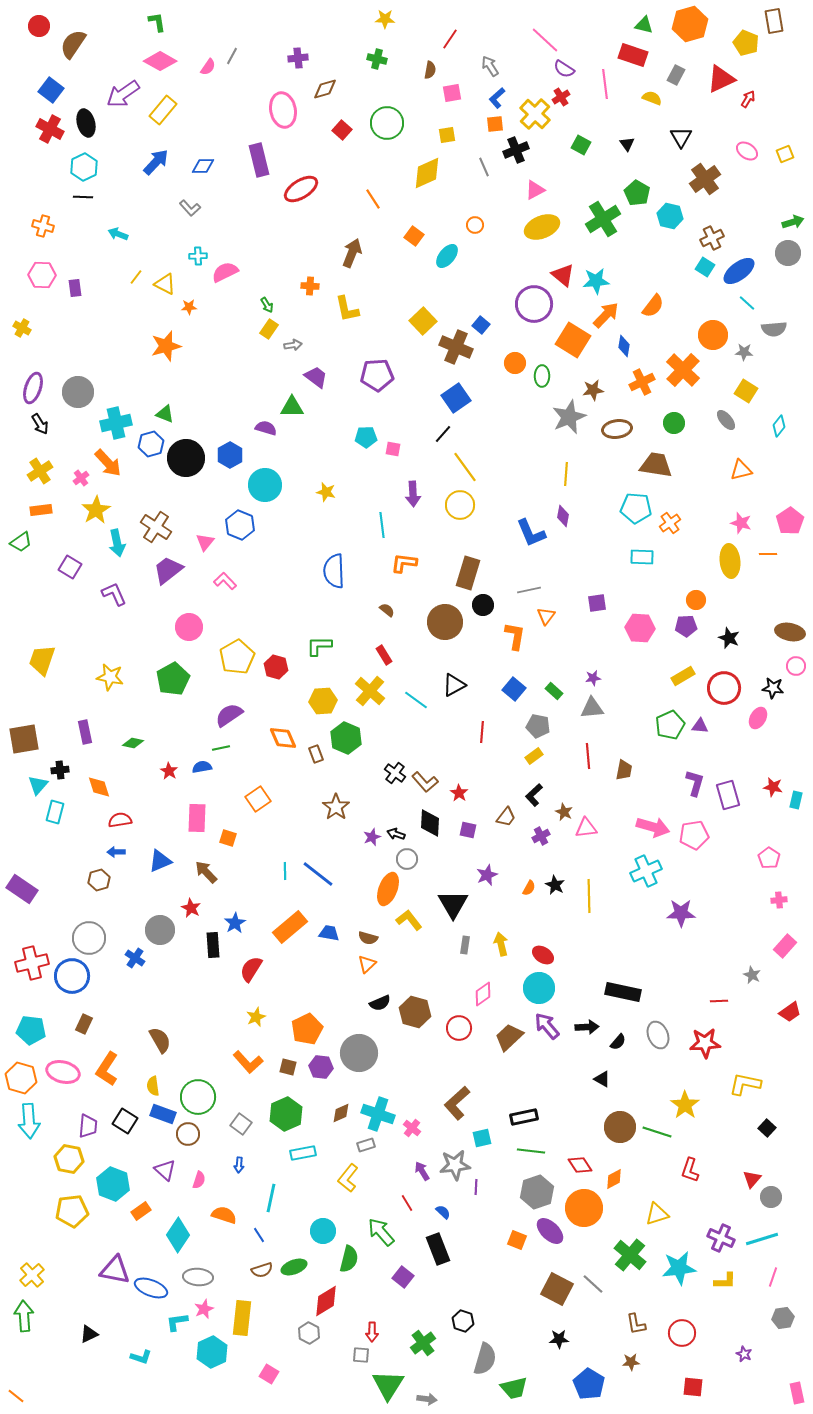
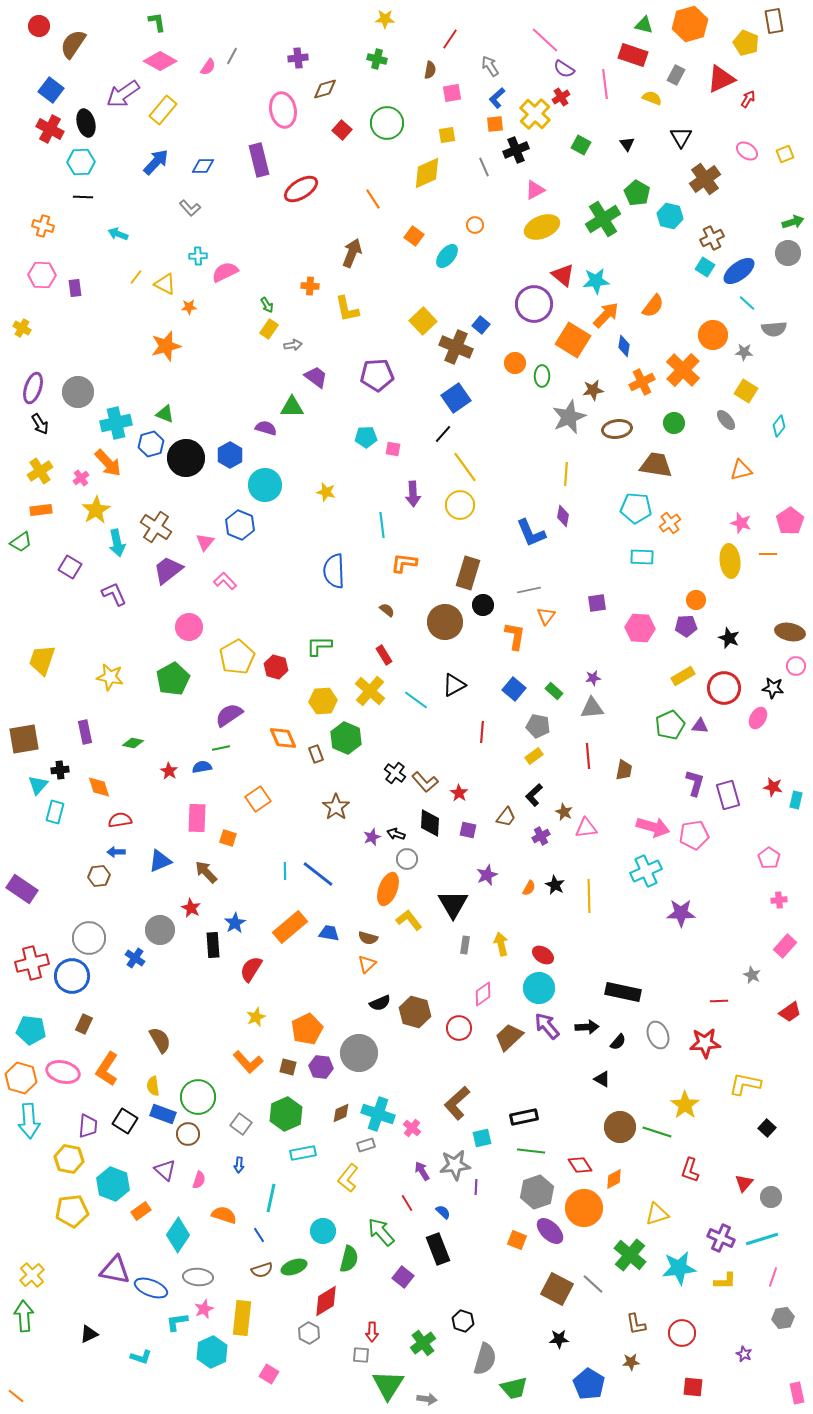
cyan hexagon at (84, 167): moved 3 px left, 5 px up; rotated 24 degrees clockwise
brown hexagon at (99, 880): moved 4 px up; rotated 10 degrees clockwise
red triangle at (752, 1179): moved 8 px left, 4 px down
